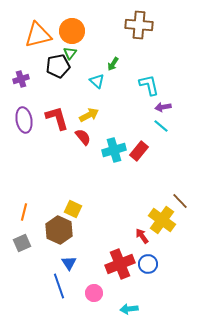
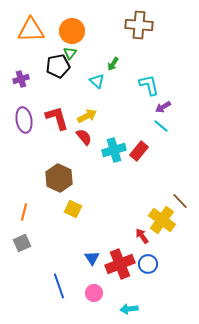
orange triangle: moved 7 px left, 5 px up; rotated 12 degrees clockwise
purple arrow: rotated 21 degrees counterclockwise
yellow arrow: moved 2 px left, 1 px down
red semicircle: moved 1 px right
brown hexagon: moved 52 px up
blue triangle: moved 23 px right, 5 px up
